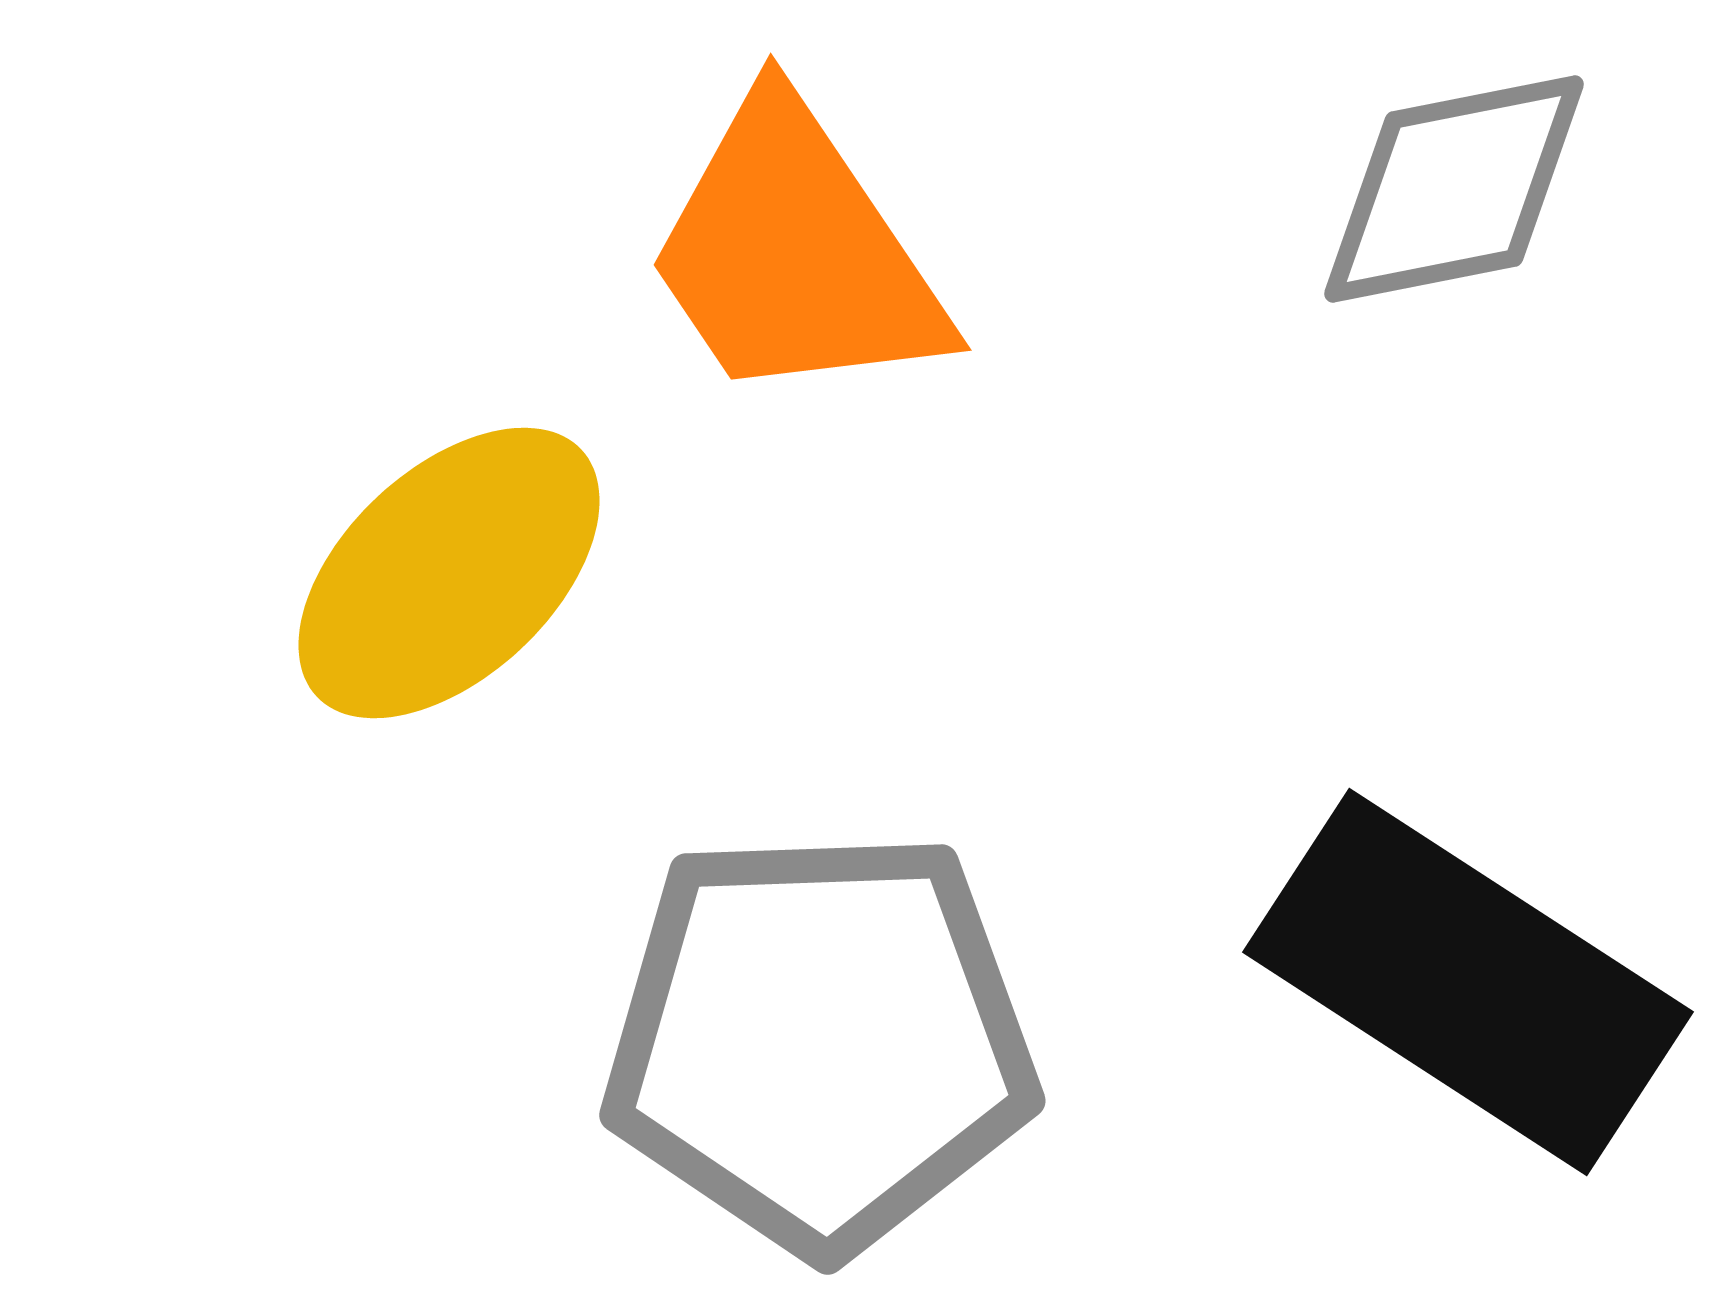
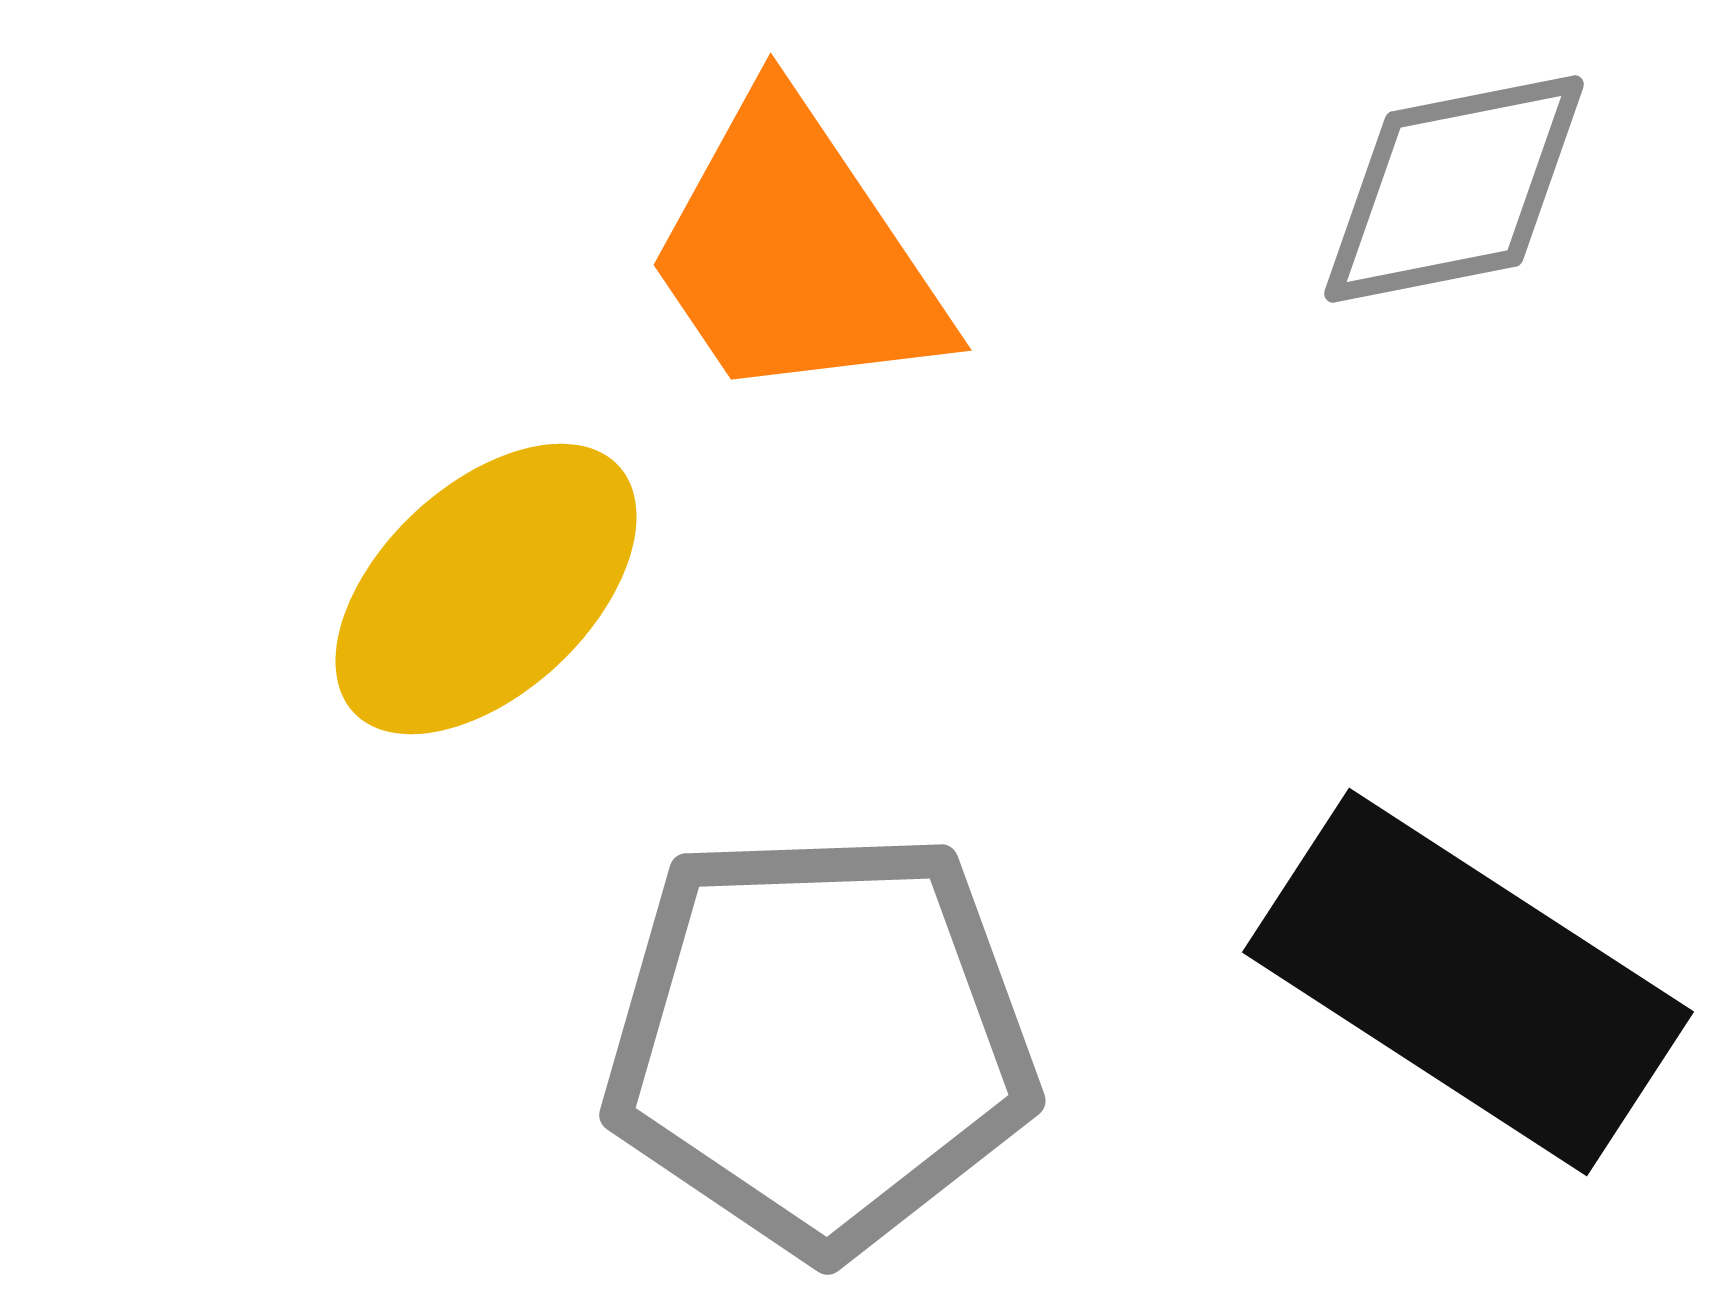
yellow ellipse: moved 37 px right, 16 px down
